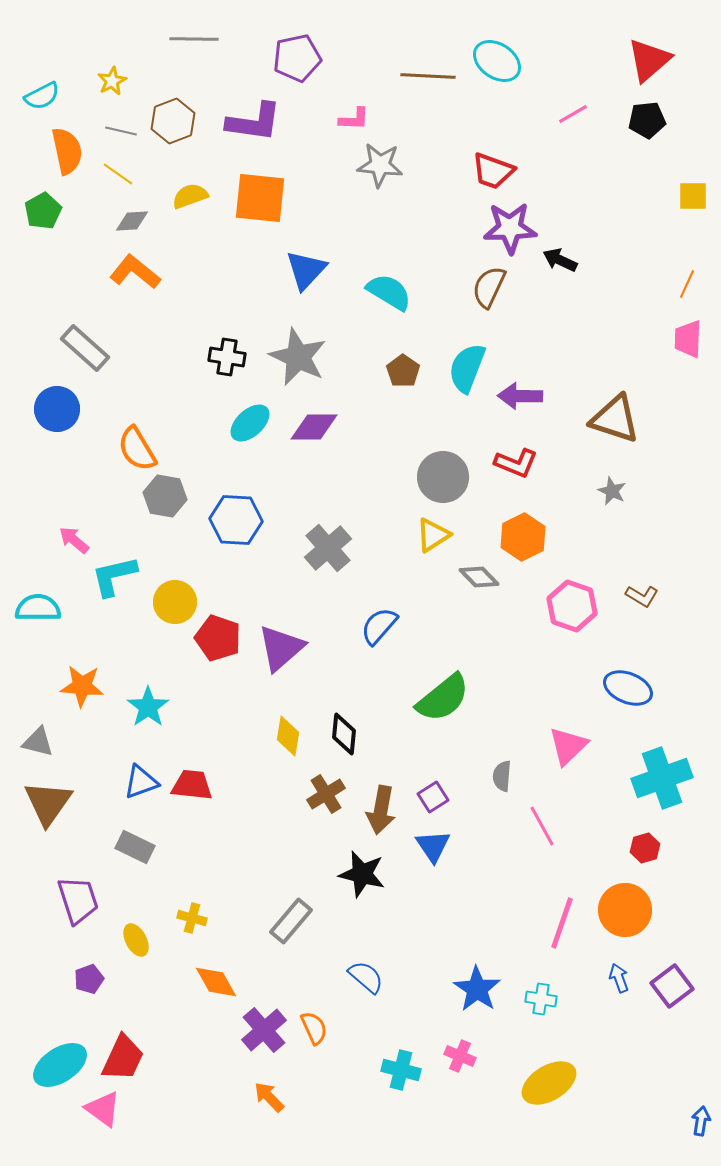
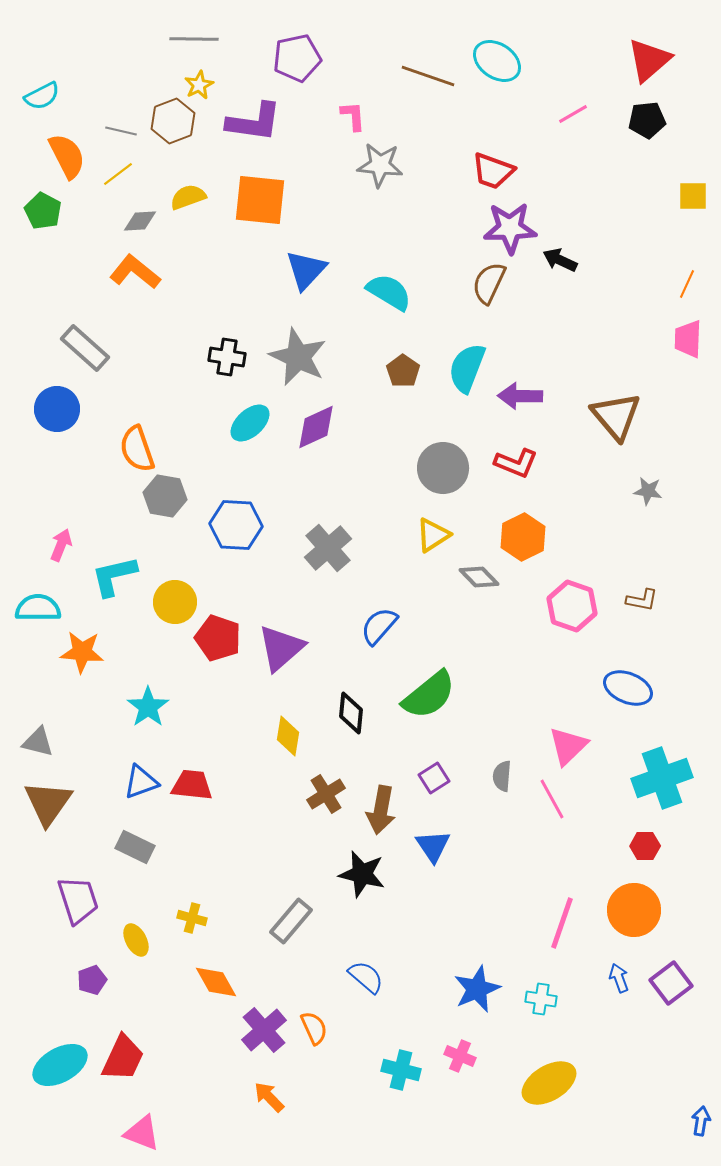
brown line at (428, 76): rotated 16 degrees clockwise
yellow star at (112, 81): moved 87 px right, 4 px down
pink L-shape at (354, 119): moved 1 px left, 3 px up; rotated 96 degrees counterclockwise
orange semicircle at (67, 151): moved 5 px down; rotated 15 degrees counterclockwise
yellow line at (118, 174): rotated 72 degrees counterclockwise
yellow semicircle at (190, 196): moved 2 px left, 1 px down
orange square at (260, 198): moved 2 px down
green pentagon at (43, 211): rotated 15 degrees counterclockwise
gray diamond at (132, 221): moved 8 px right
brown semicircle at (489, 287): moved 4 px up
brown triangle at (615, 419): moved 1 px right, 3 px up; rotated 32 degrees clockwise
purple diamond at (314, 427): moved 2 px right; rotated 24 degrees counterclockwise
orange semicircle at (137, 449): rotated 12 degrees clockwise
gray circle at (443, 477): moved 9 px up
gray star at (612, 491): moved 36 px right; rotated 16 degrees counterclockwise
blue hexagon at (236, 520): moved 5 px down
pink arrow at (74, 540): moved 13 px left, 5 px down; rotated 72 degrees clockwise
brown L-shape at (642, 596): moved 4 px down; rotated 20 degrees counterclockwise
orange star at (82, 686): moved 34 px up
green semicircle at (443, 698): moved 14 px left, 3 px up
black diamond at (344, 734): moved 7 px right, 21 px up
purple square at (433, 797): moved 1 px right, 19 px up
pink line at (542, 826): moved 10 px right, 27 px up
red hexagon at (645, 848): moved 2 px up; rotated 16 degrees clockwise
orange circle at (625, 910): moved 9 px right
purple pentagon at (89, 979): moved 3 px right, 1 px down
purple square at (672, 986): moved 1 px left, 3 px up
blue star at (477, 989): rotated 15 degrees clockwise
cyan ellipse at (60, 1065): rotated 4 degrees clockwise
pink triangle at (103, 1109): moved 39 px right, 24 px down; rotated 15 degrees counterclockwise
